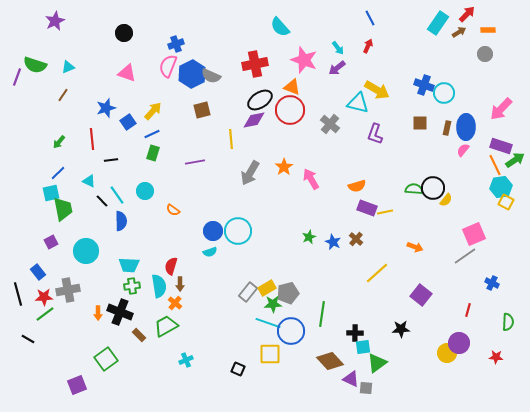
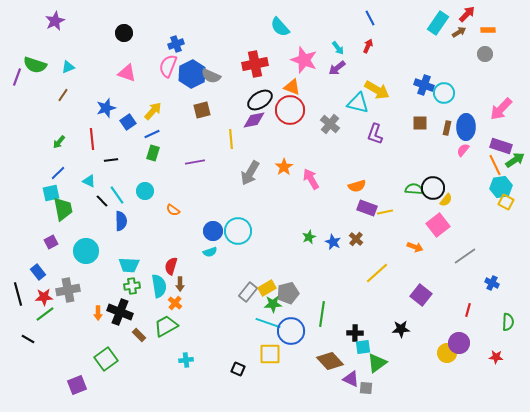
pink square at (474, 234): moved 36 px left, 9 px up; rotated 15 degrees counterclockwise
cyan cross at (186, 360): rotated 16 degrees clockwise
